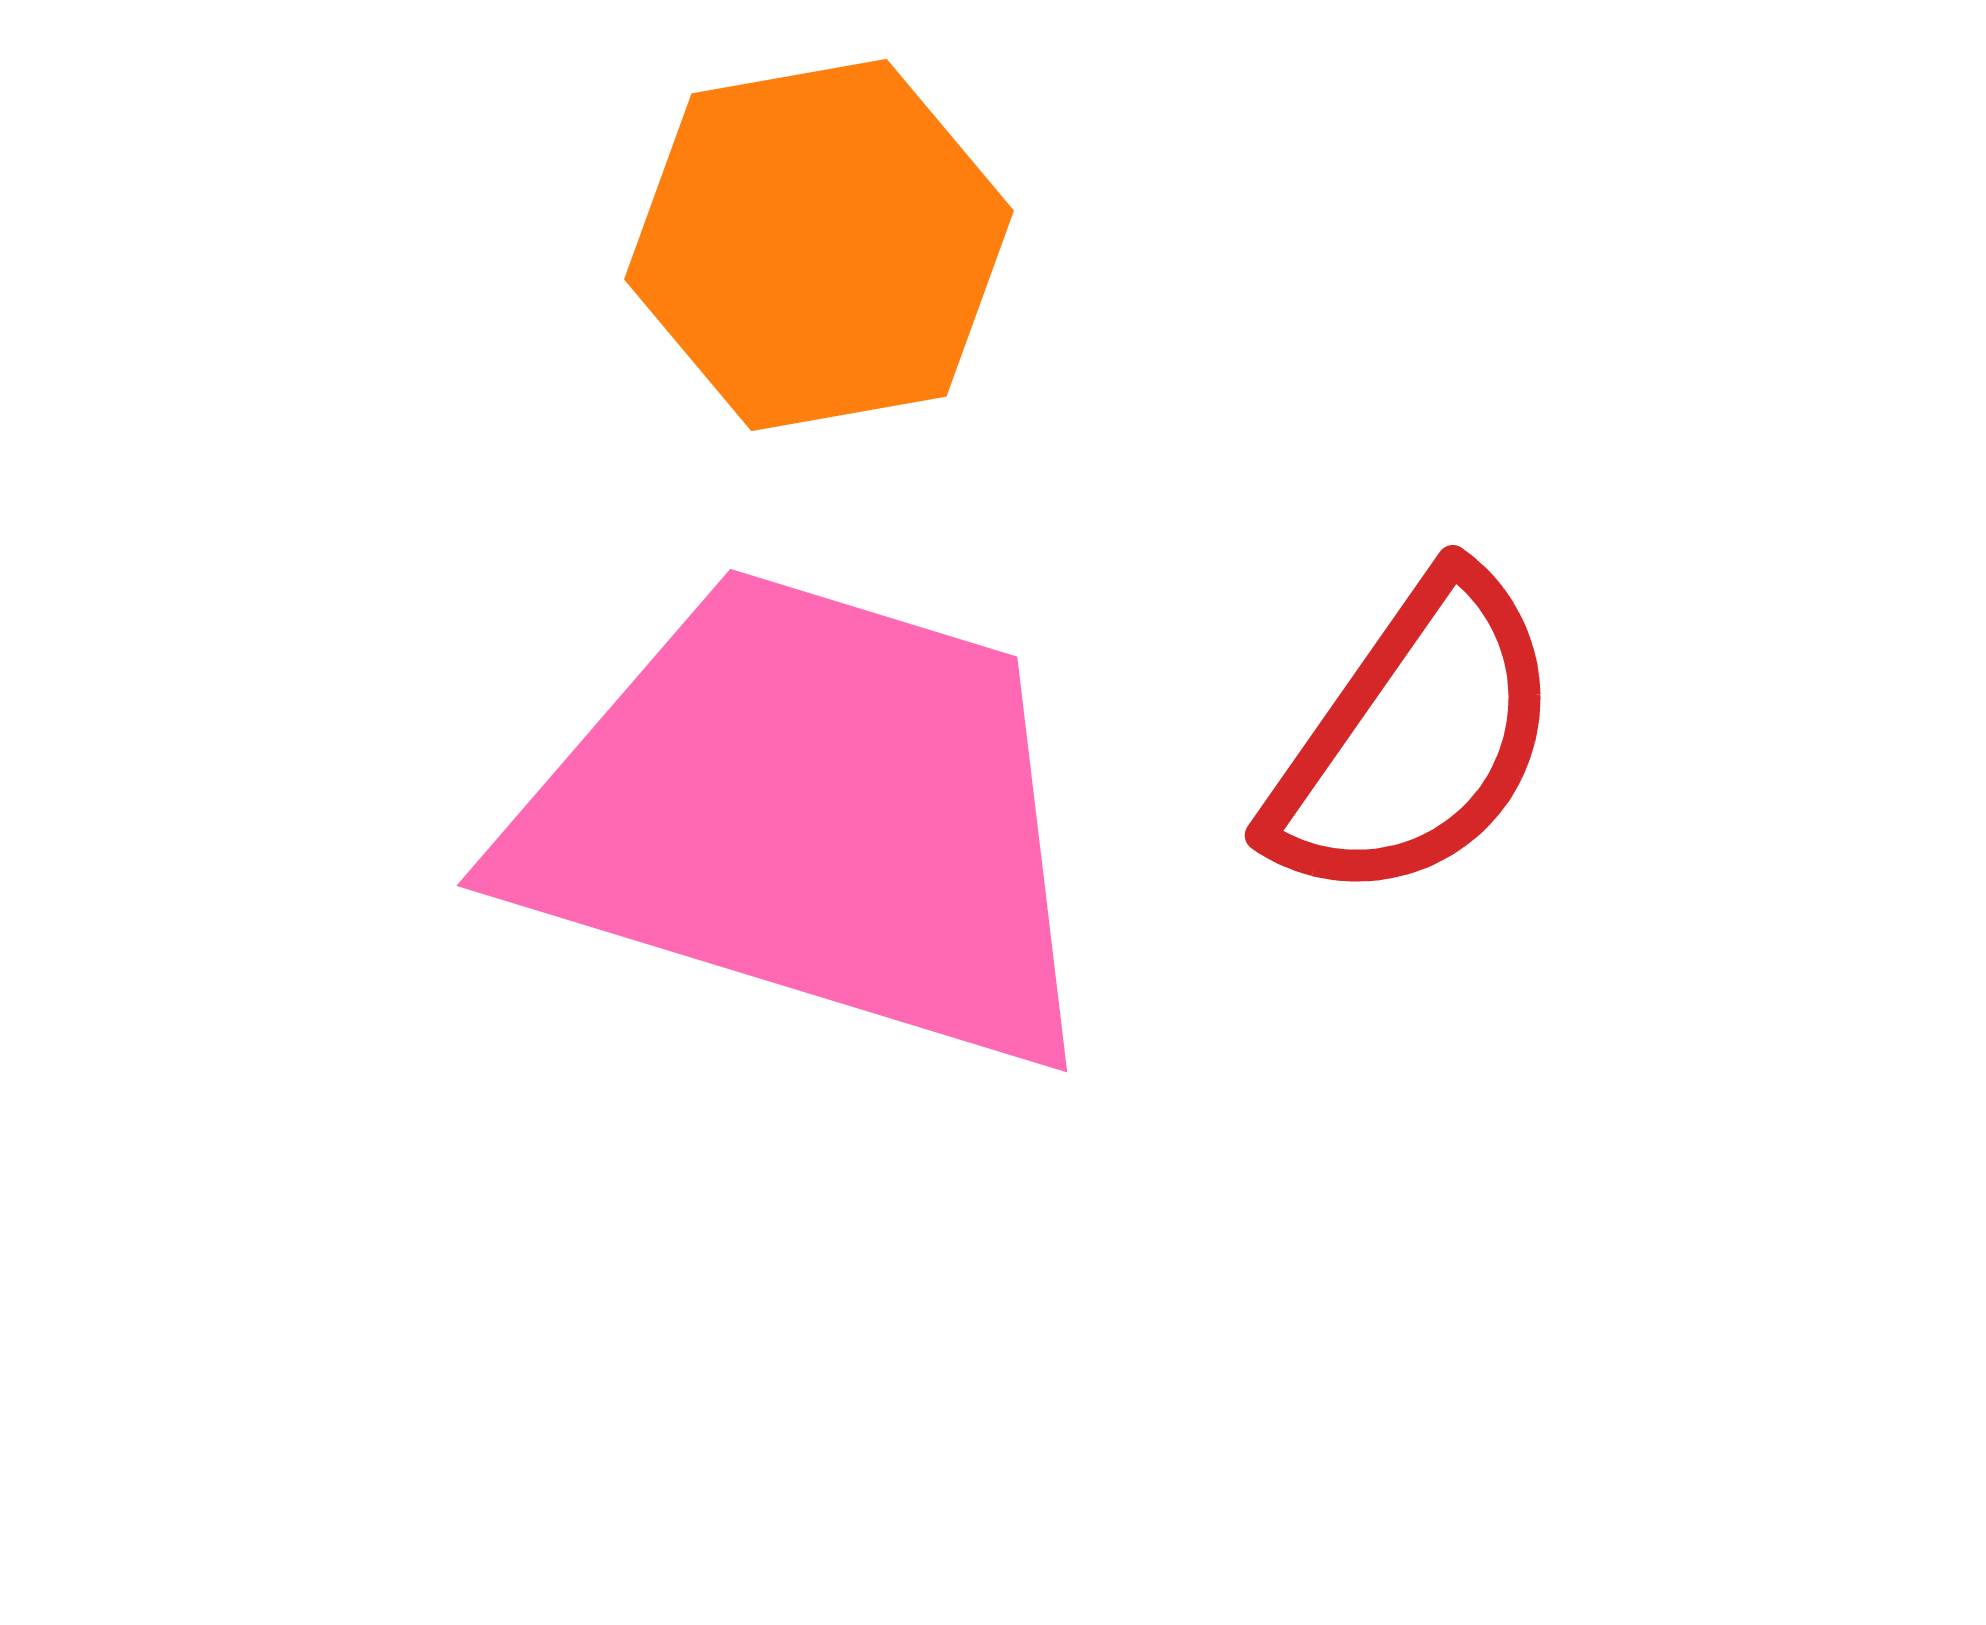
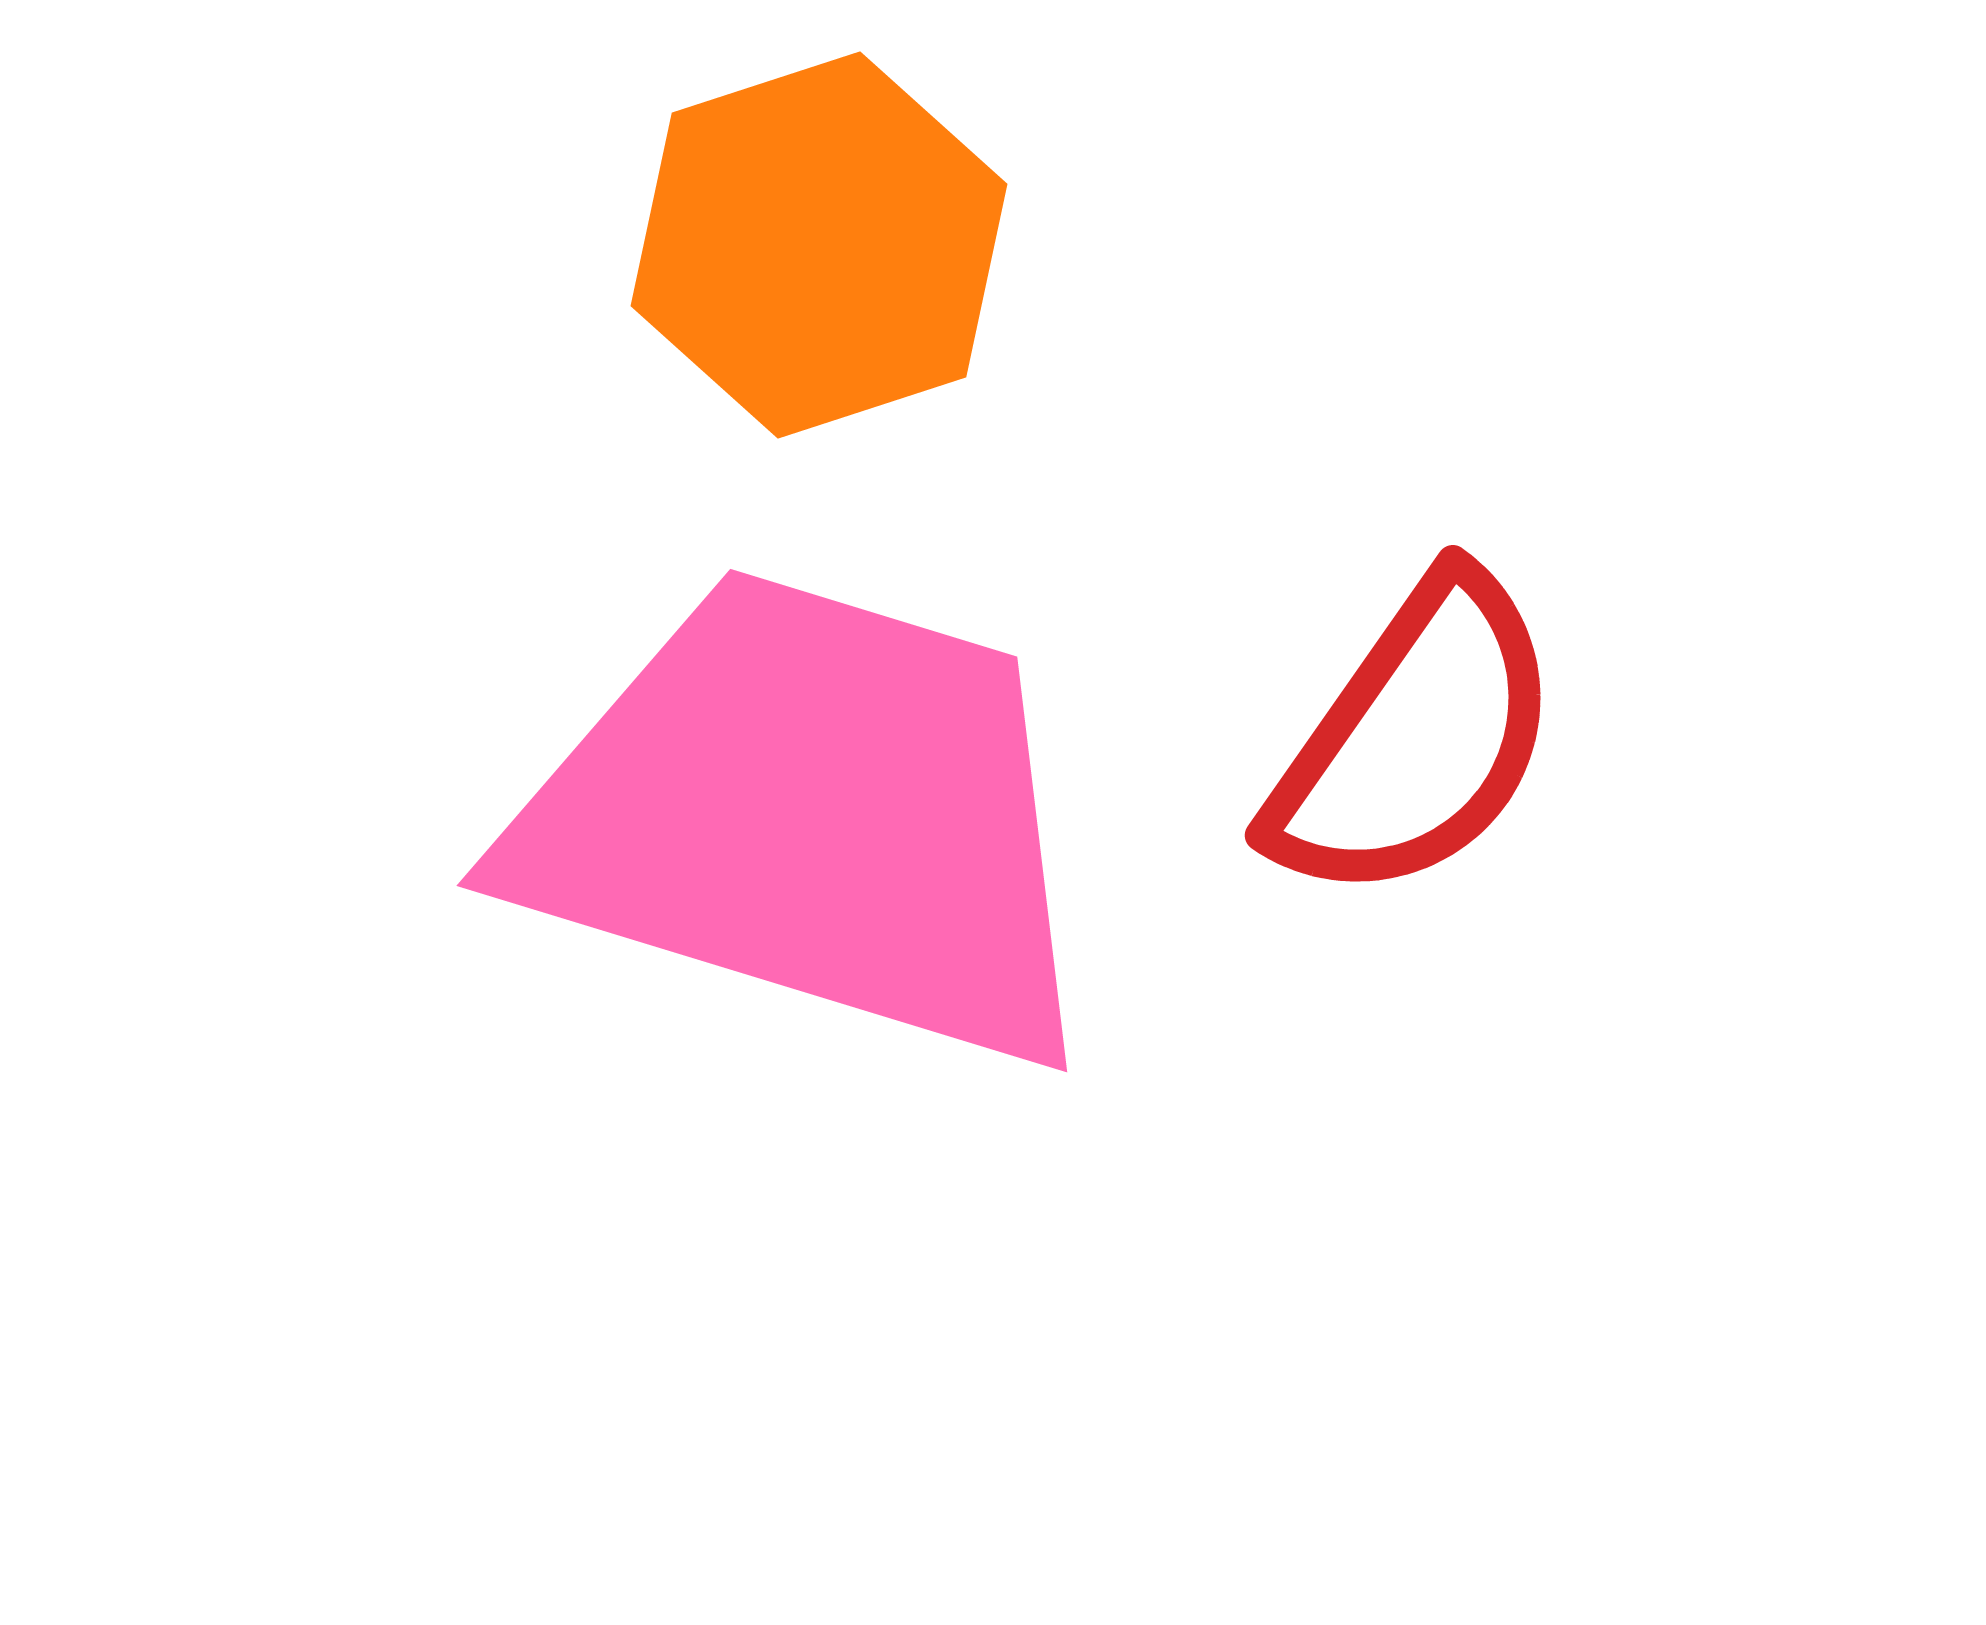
orange hexagon: rotated 8 degrees counterclockwise
